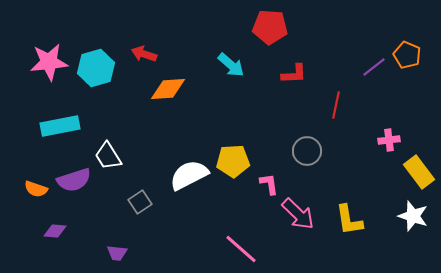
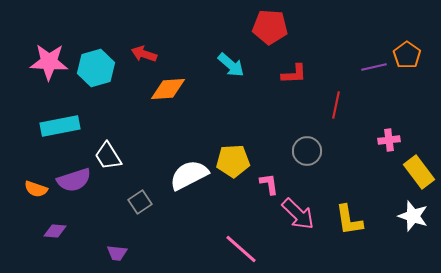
orange pentagon: rotated 12 degrees clockwise
pink star: rotated 9 degrees clockwise
purple line: rotated 25 degrees clockwise
